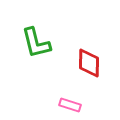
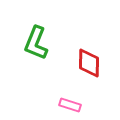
green L-shape: rotated 36 degrees clockwise
